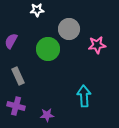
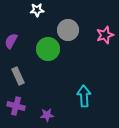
gray circle: moved 1 px left, 1 px down
pink star: moved 8 px right, 10 px up; rotated 12 degrees counterclockwise
